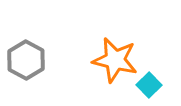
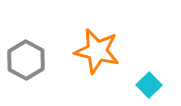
orange star: moved 18 px left, 9 px up
